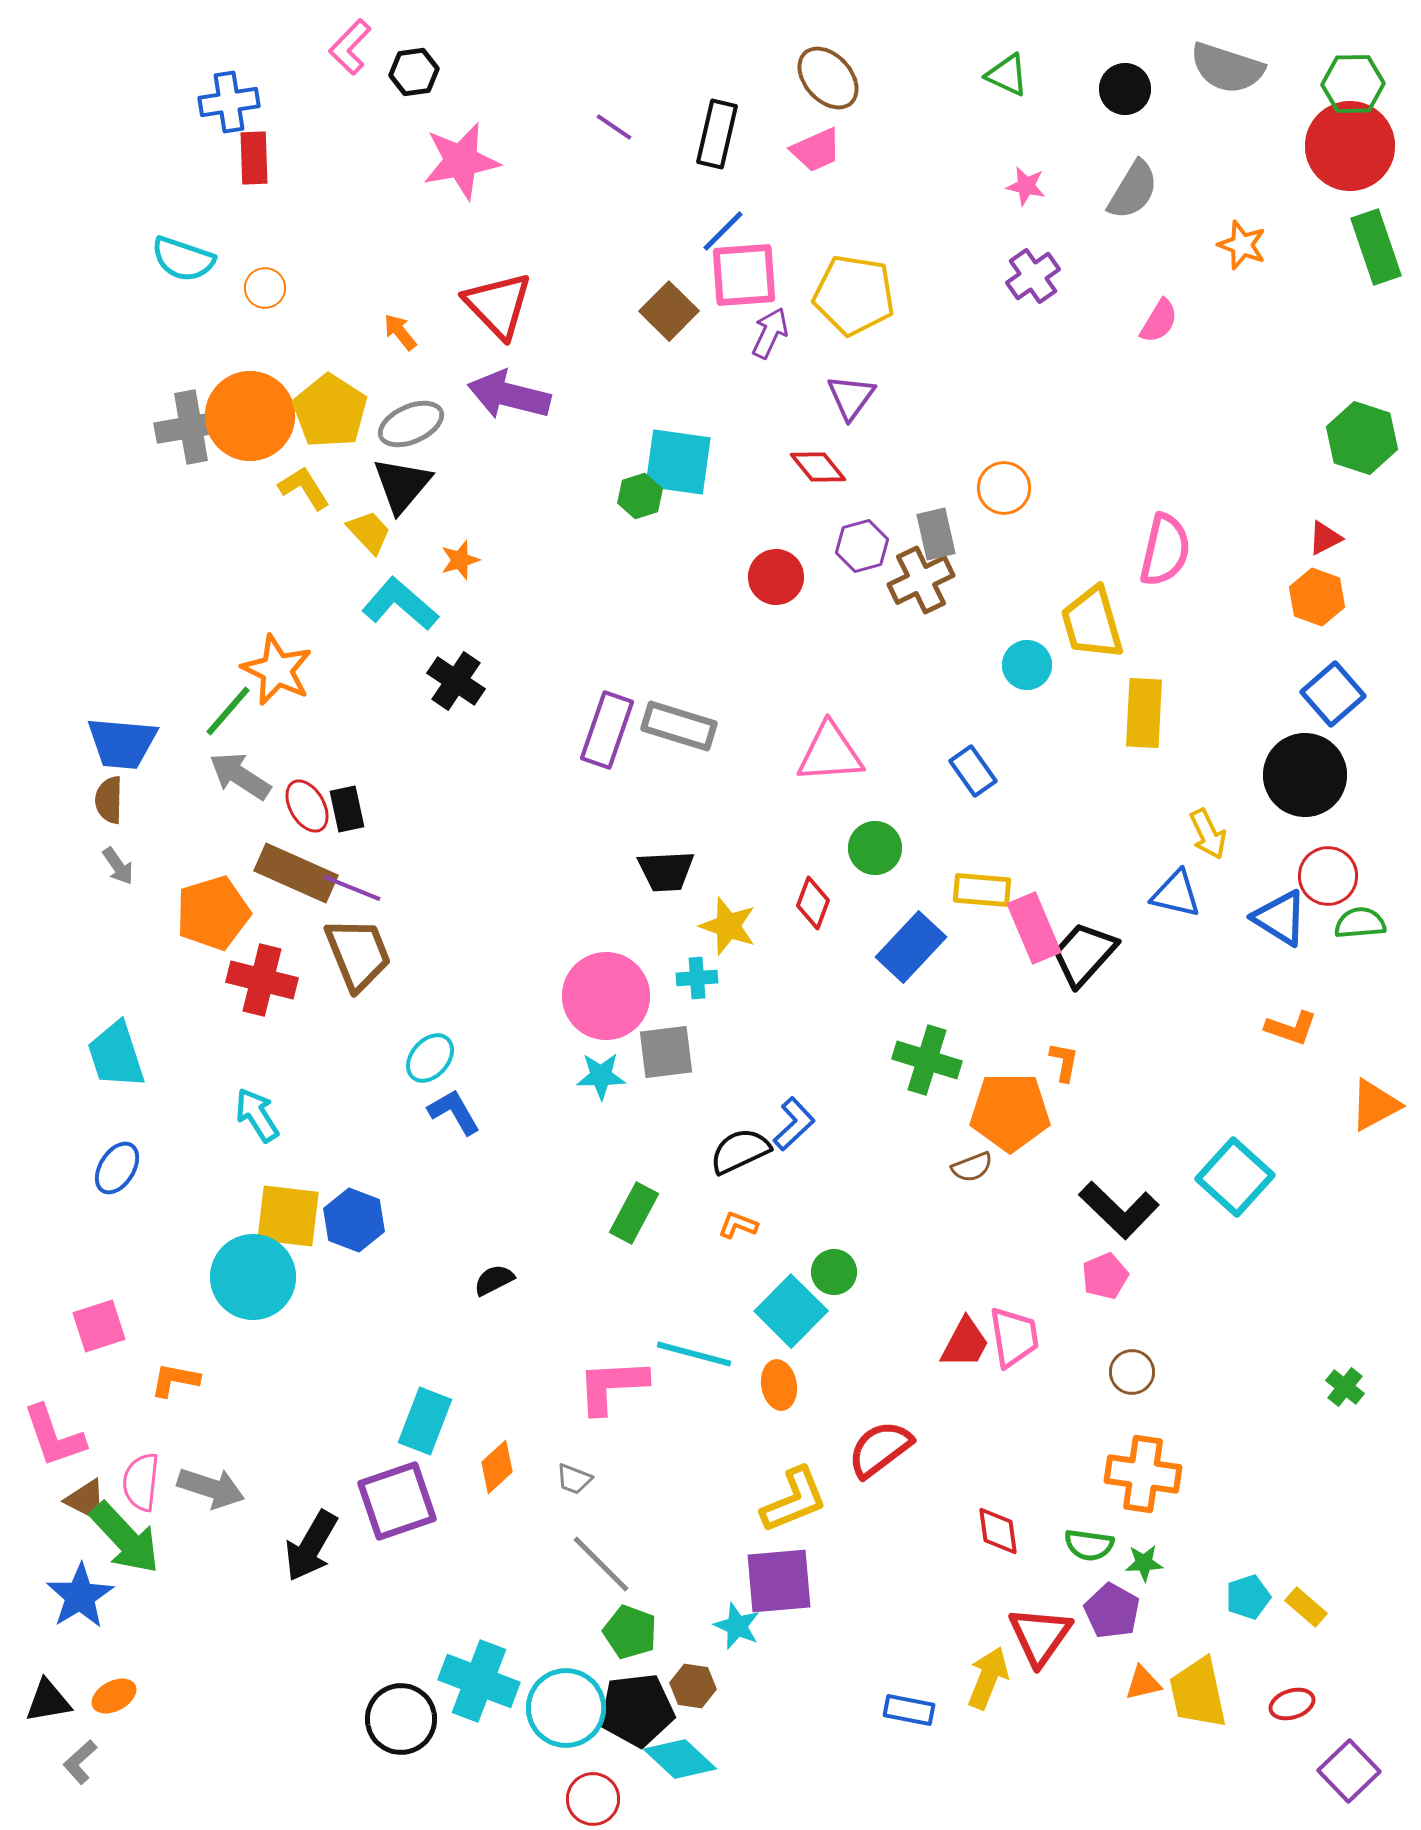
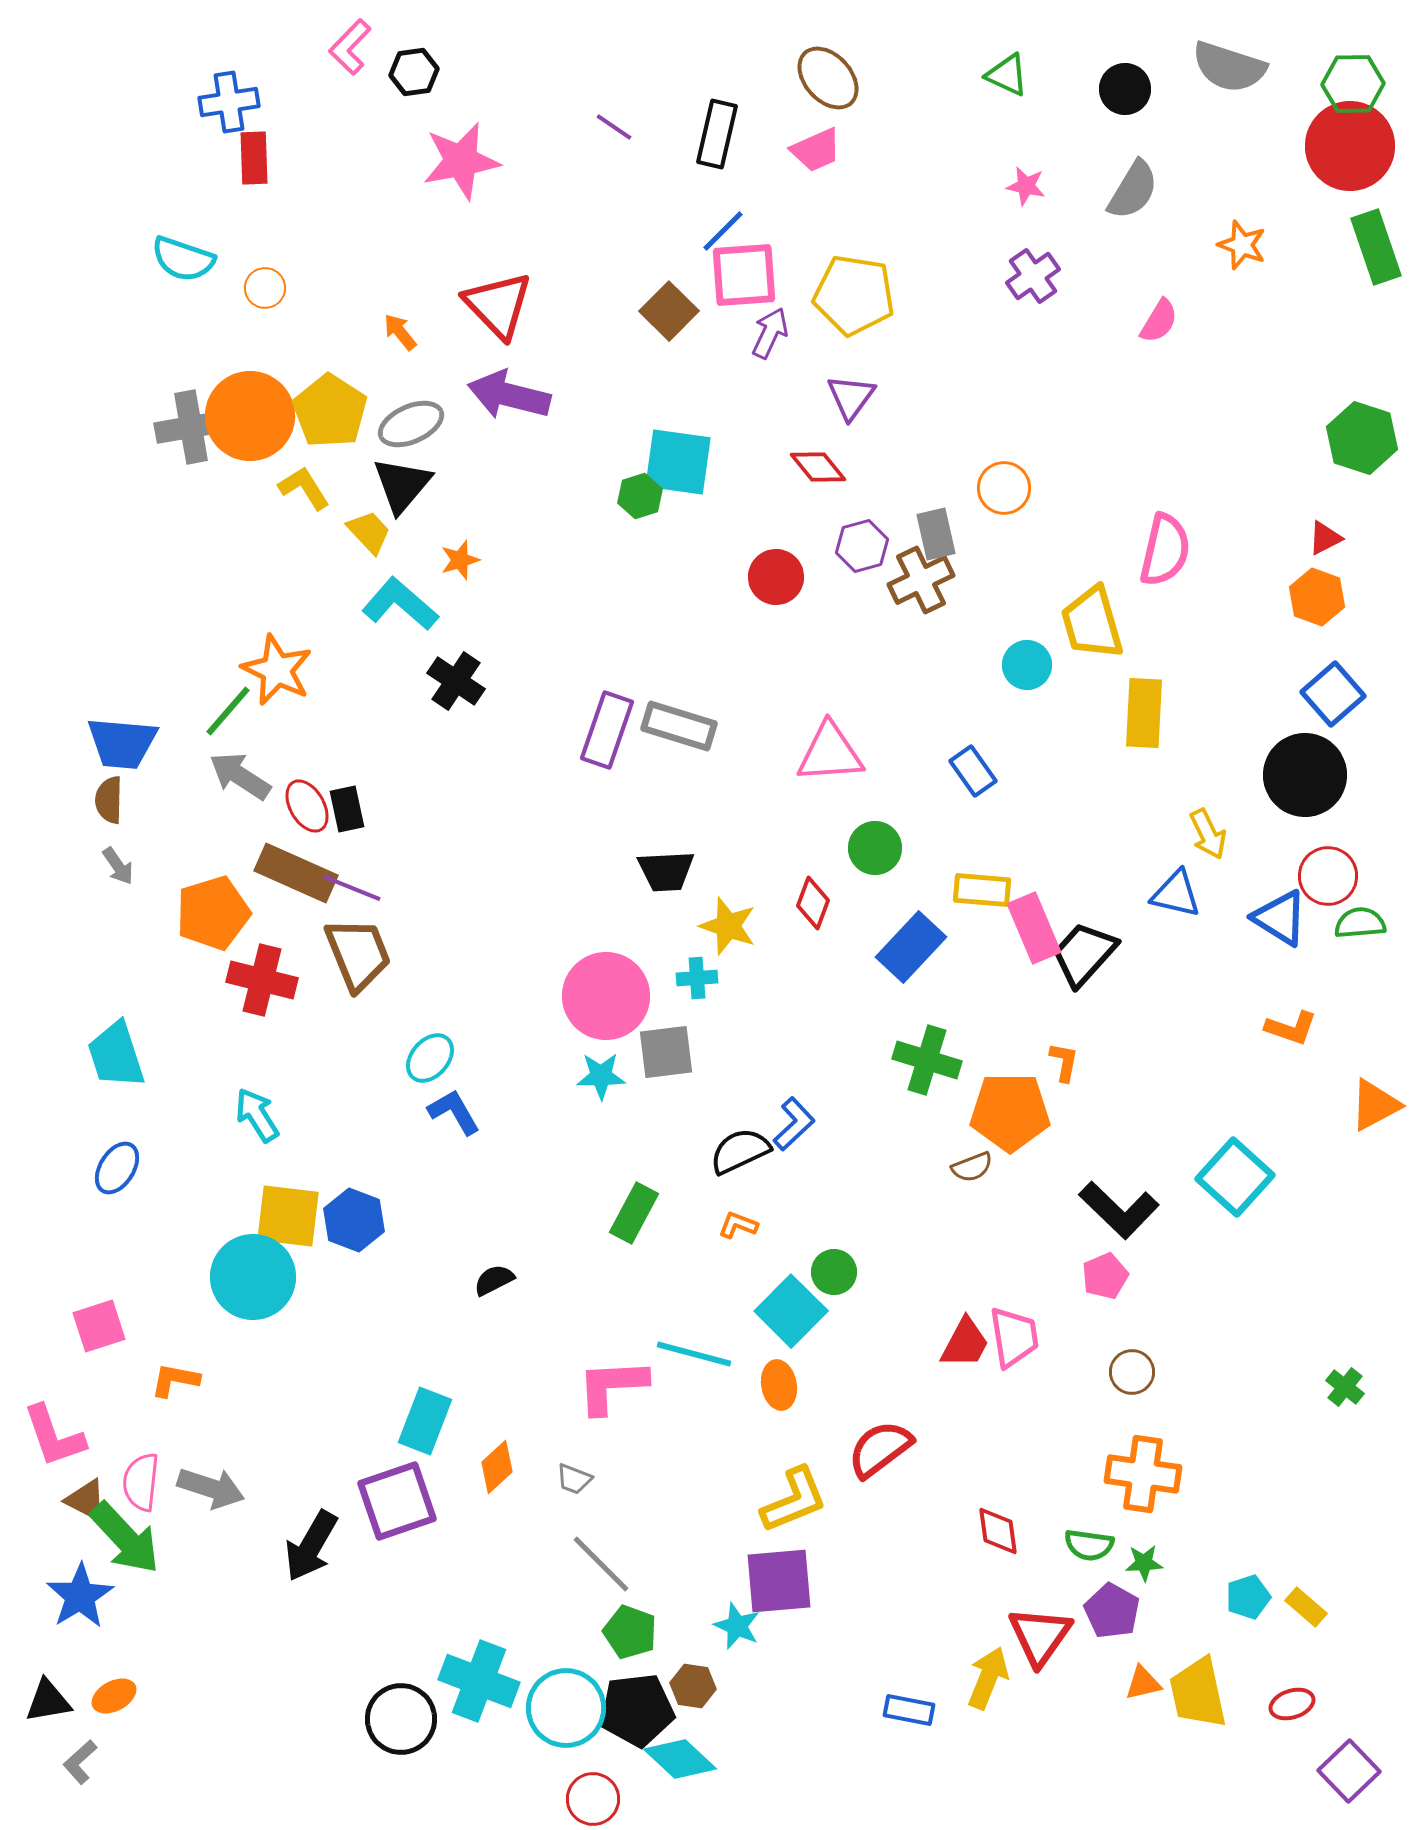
gray semicircle at (1227, 68): moved 2 px right, 1 px up
